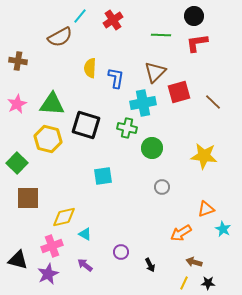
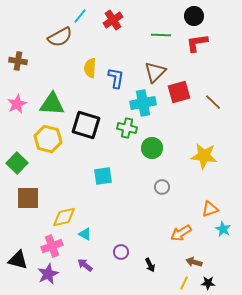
orange triangle: moved 4 px right
